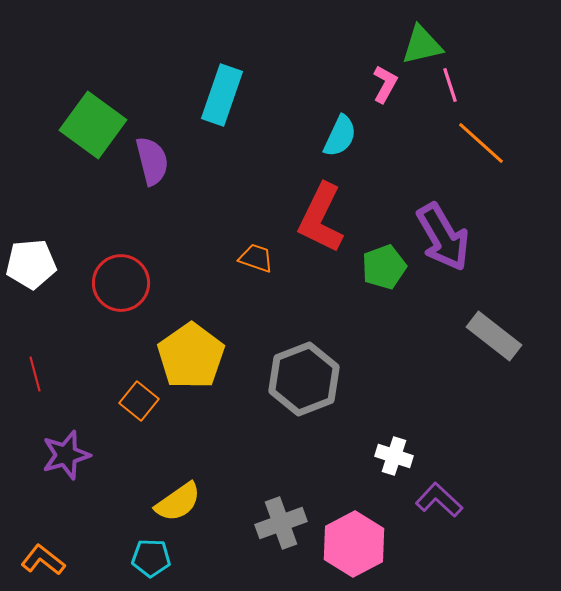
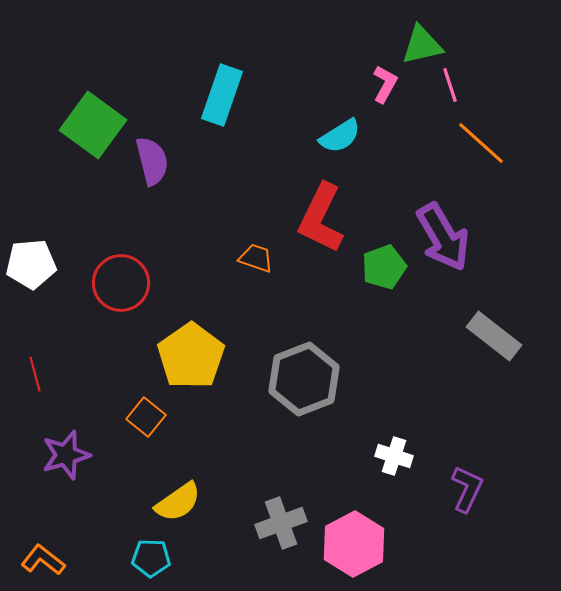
cyan semicircle: rotated 33 degrees clockwise
orange square: moved 7 px right, 16 px down
purple L-shape: moved 28 px right, 11 px up; rotated 72 degrees clockwise
